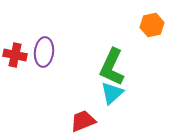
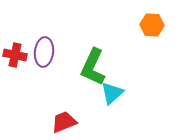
orange hexagon: rotated 15 degrees clockwise
green L-shape: moved 19 px left
red trapezoid: moved 19 px left, 1 px down
